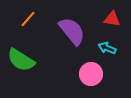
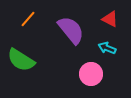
red triangle: moved 2 px left; rotated 18 degrees clockwise
purple semicircle: moved 1 px left, 1 px up
